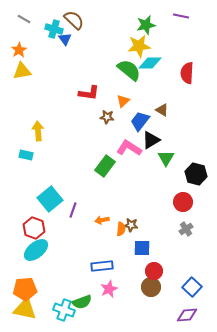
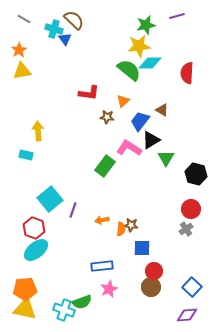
purple line at (181, 16): moved 4 px left; rotated 28 degrees counterclockwise
red circle at (183, 202): moved 8 px right, 7 px down
